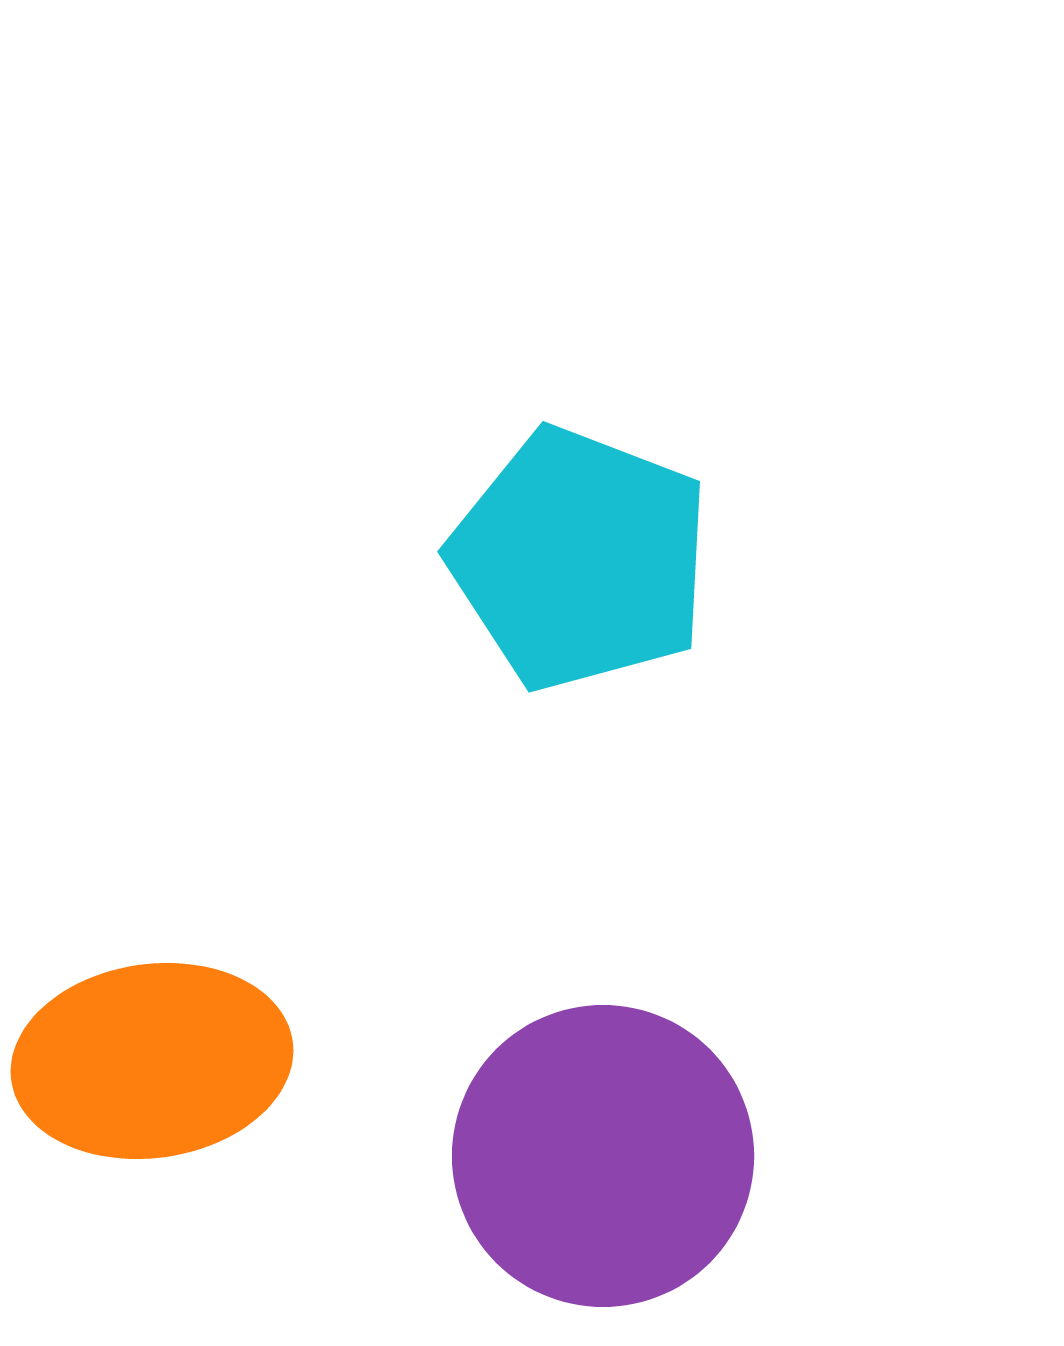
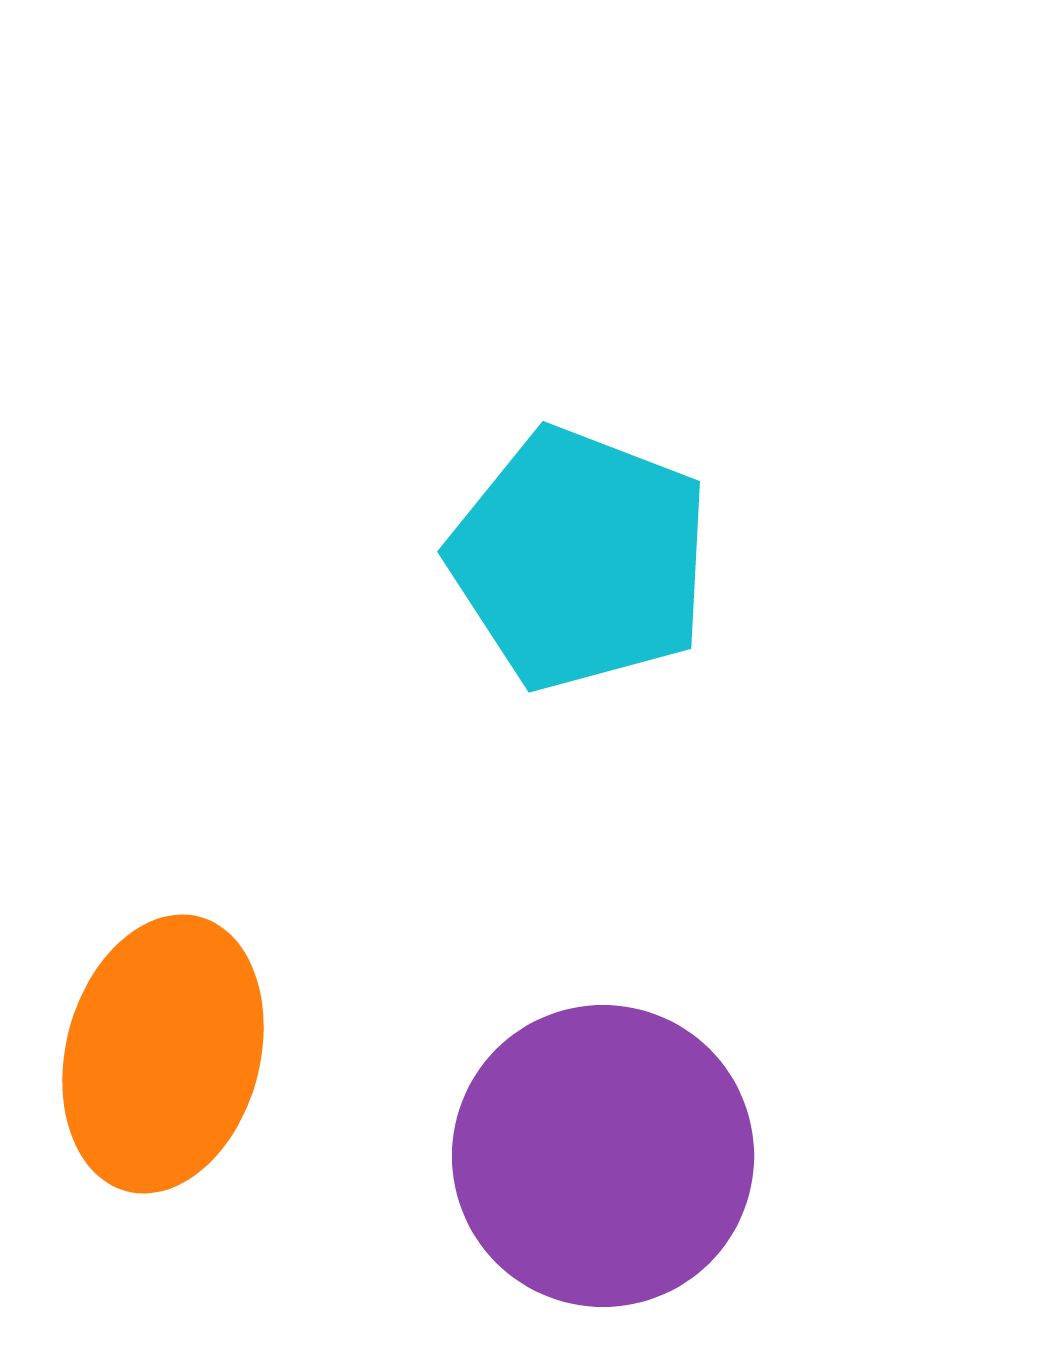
orange ellipse: moved 11 px right, 7 px up; rotated 67 degrees counterclockwise
